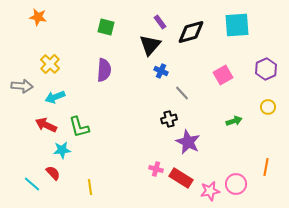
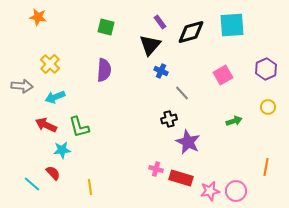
cyan square: moved 5 px left
red rectangle: rotated 15 degrees counterclockwise
pink circle: moved 7 px down
